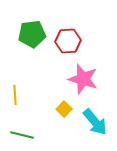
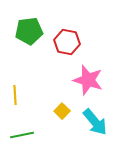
green pentagon: moved 3 px left, 3 px up
red hexagon: moved 1 px left, 1 px down; rotated 15 degrees clockwise
pink star: moved 5 px right, 1 px down
yellow square: moved 2 px left, 2 px down
green line: rotated 25 degrees counterclockwise
